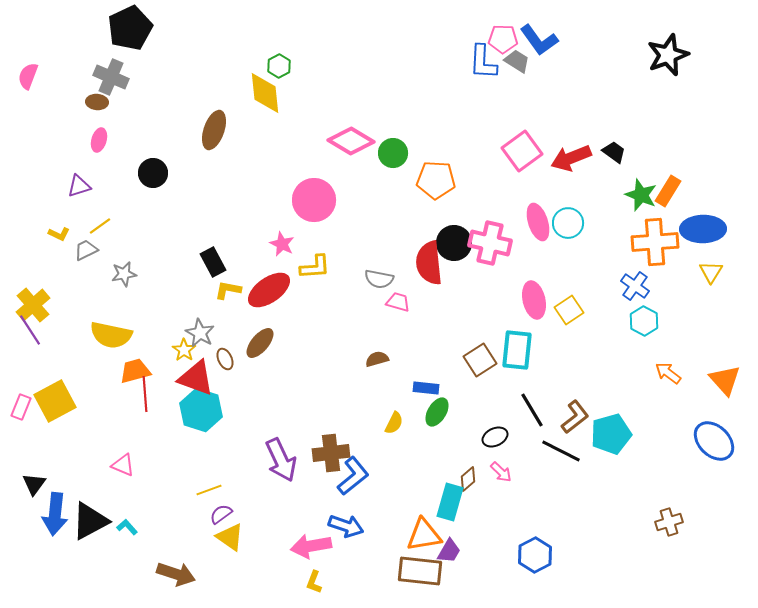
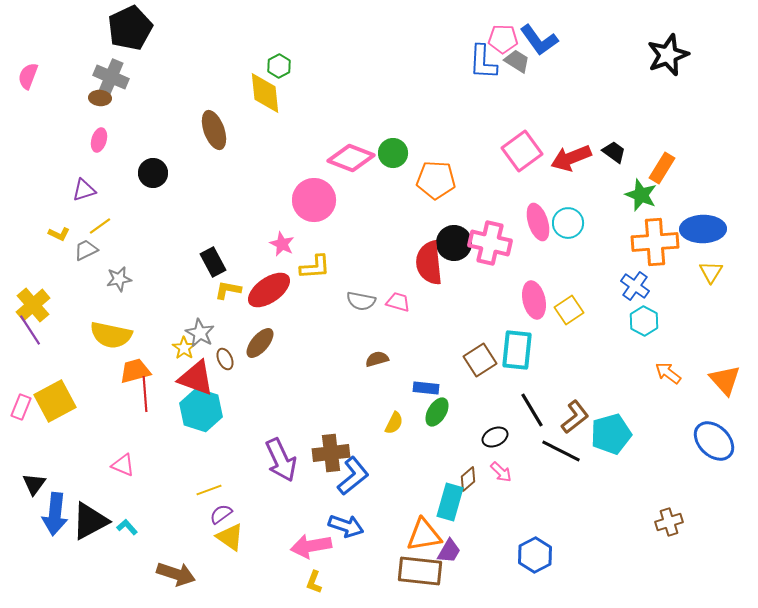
brown ellipse at (97, 102): moved 3 px right, 4 px up
brown ellipse at (214, 130): rotated 39 degrees counterclockwise
pink diamond at (351, 141): moved 17 px down; rotated 9 degrees counterclockwise
purple triangle at (79, 186): moved 5 px right, 4 px down
orange rectangle at (668, 191): moved 6 px left, 23 px up
gray star at (124, 274): moved 5 px left, 5 px down
gray semicircle at (379, 279): moved 18 px left, 22 px down
yellow star at (184, 350): moved 2 px up
